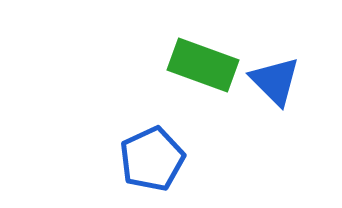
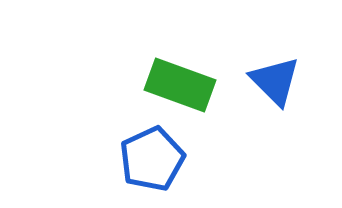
green rectangle: moved 23 px left, 20 px down
